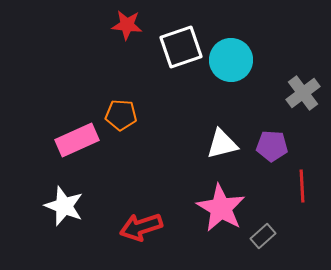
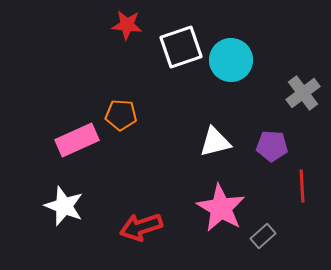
white triangle: moved 7 px left, 2 px up
